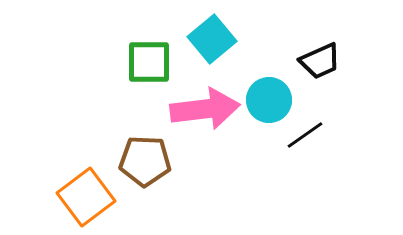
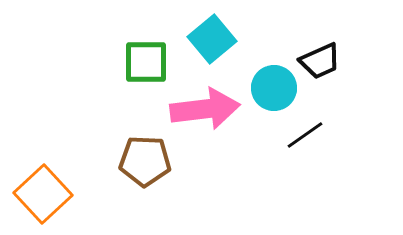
green square: moved 3 px left
cyan circle: moved 5 px right, 12 px up
orange square: moved 43 px left, 3 px up; rotated 6 degrees counterclockwise
